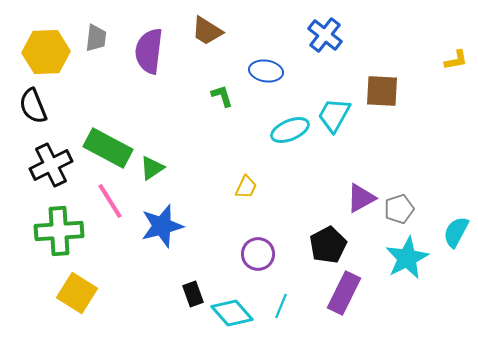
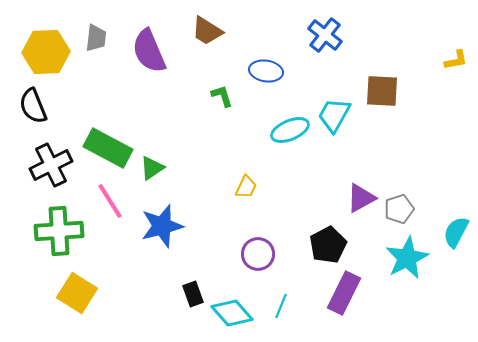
purple semicircle: rotated 30 degrees counterclockwise
